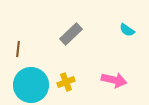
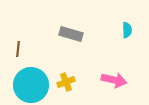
cyan semicircle: rotated 126 degrees counterclockwise
gray rectangle: rotated 60 degrees clockwise
